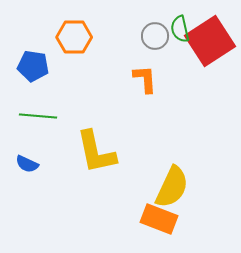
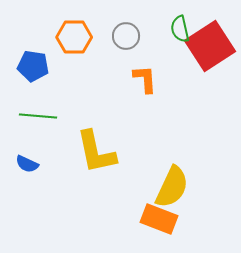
gray circle: moved 29 px left
red square: moved 5 px down
